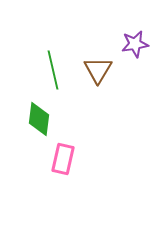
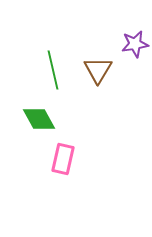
green diamond: rotated 36 degrees counterclockwise
